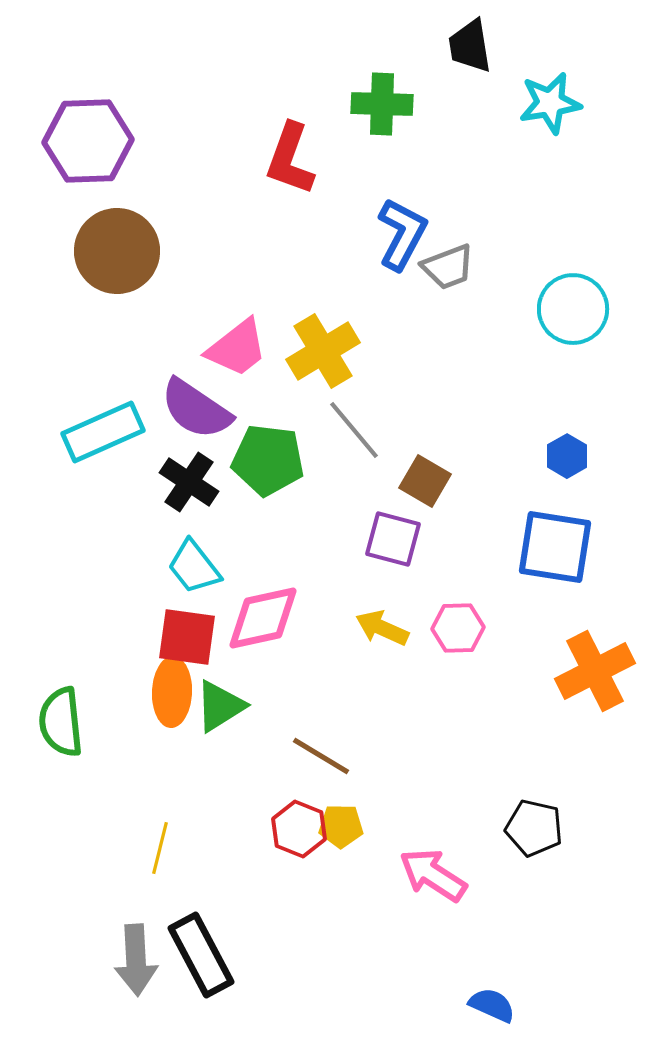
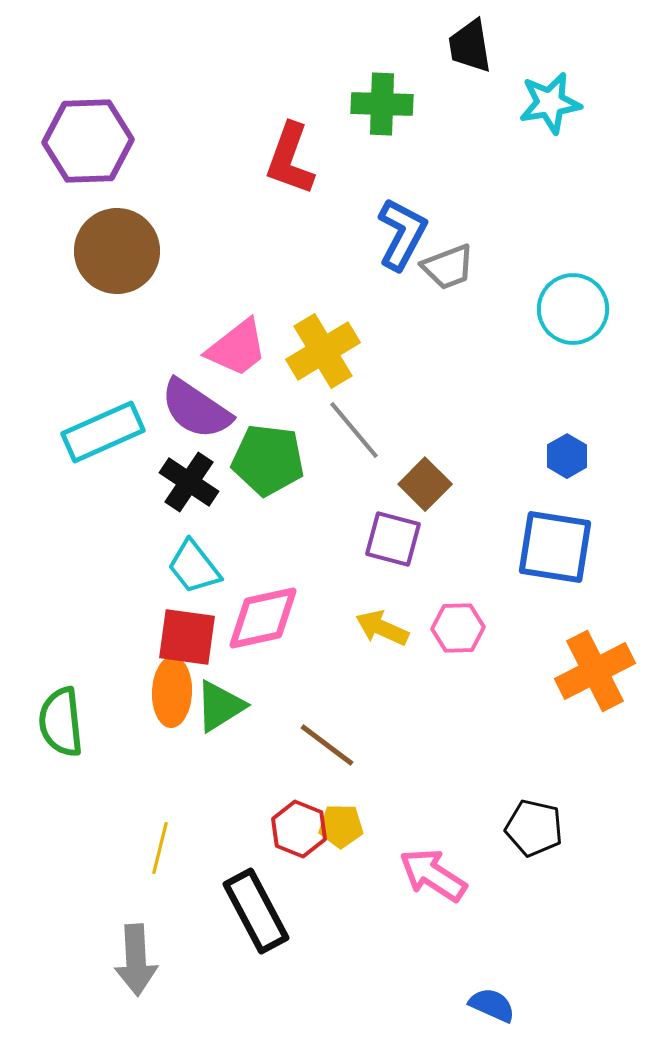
brown square: moved 3 px down; rotated 15 degrees clockwise
brown line: moved 6 px right, 11 px up; rotated 6 degrees clockwise
black rectangle: moved 55 px right, 44 px up
